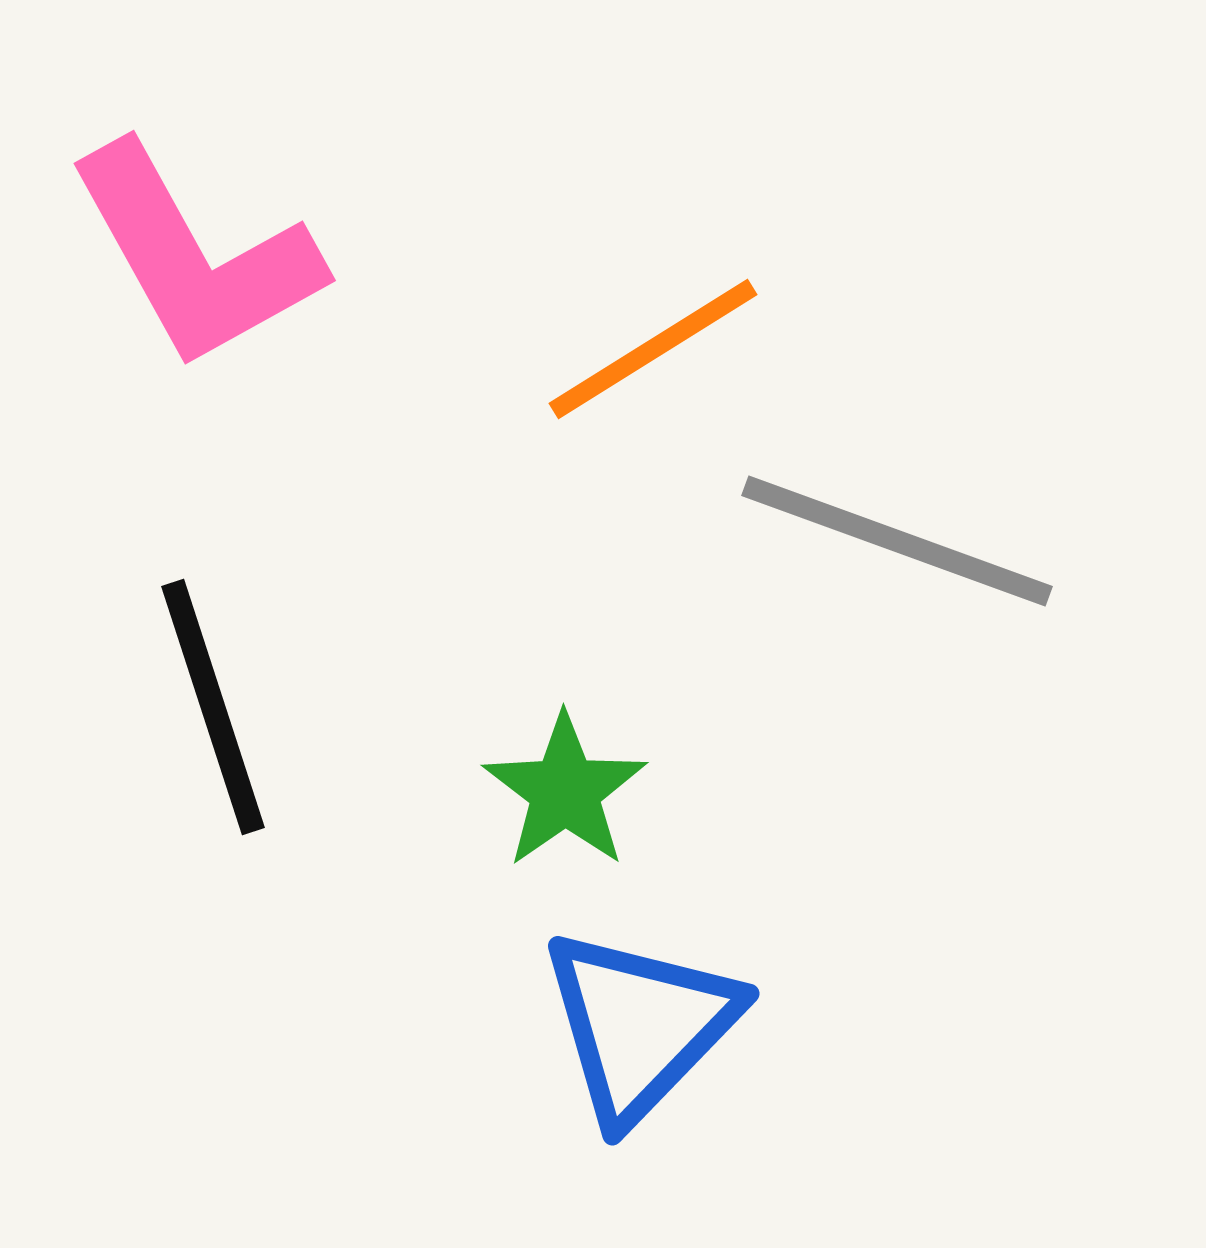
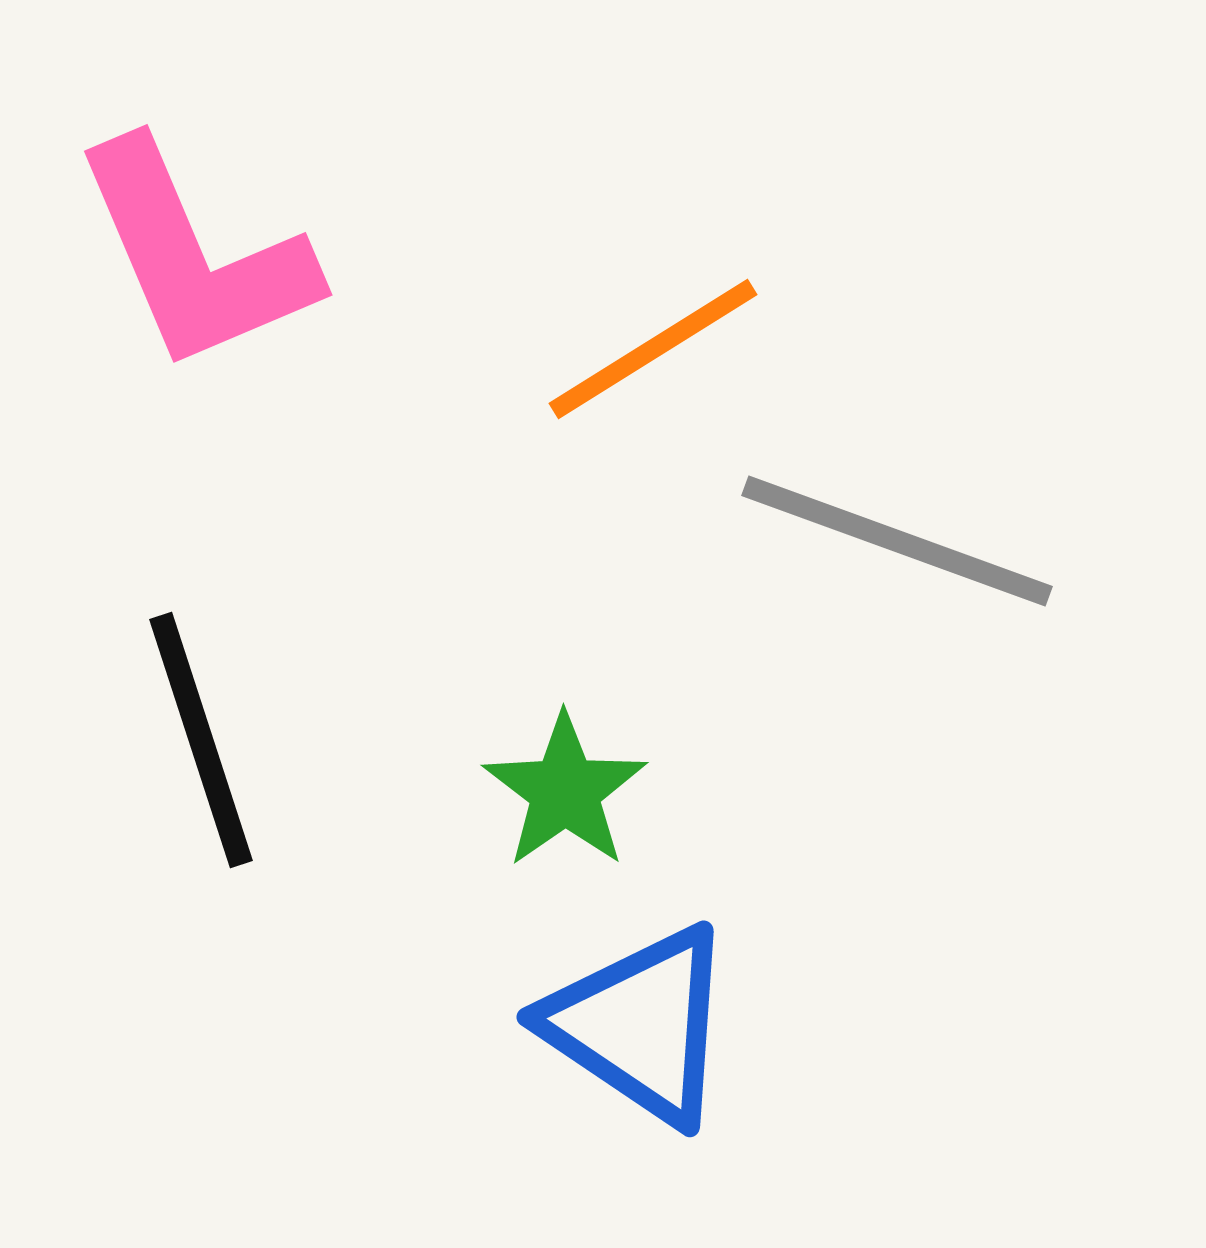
pink L-shape: rotated 6 degrees clockwise
black line: moved 12 px left, 33 px down
blue triangle: rotated 40 degrees counterclockwise
